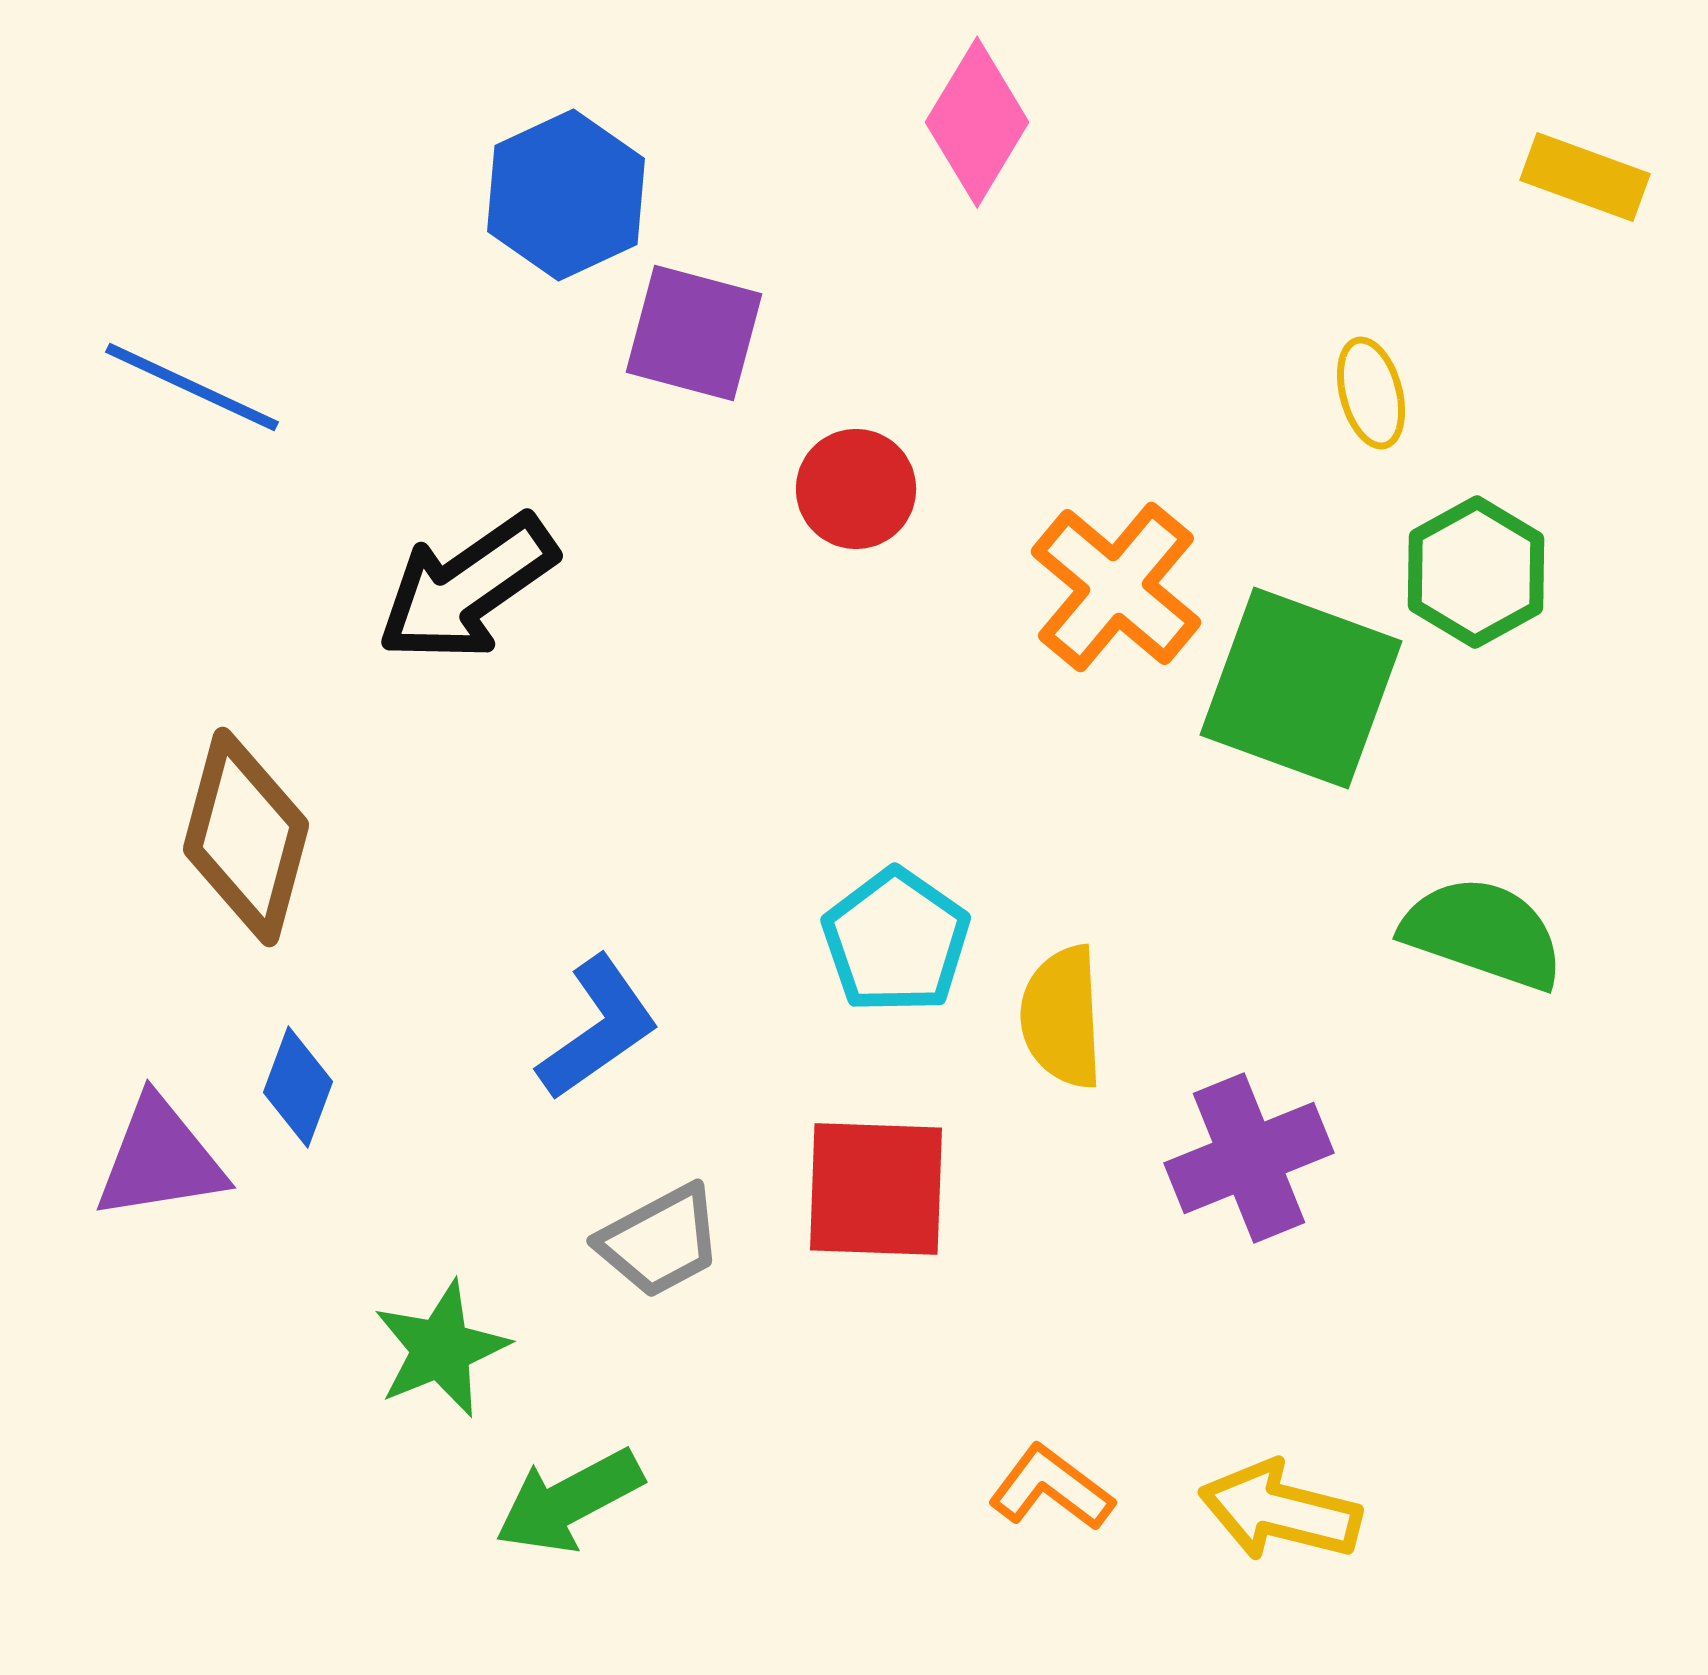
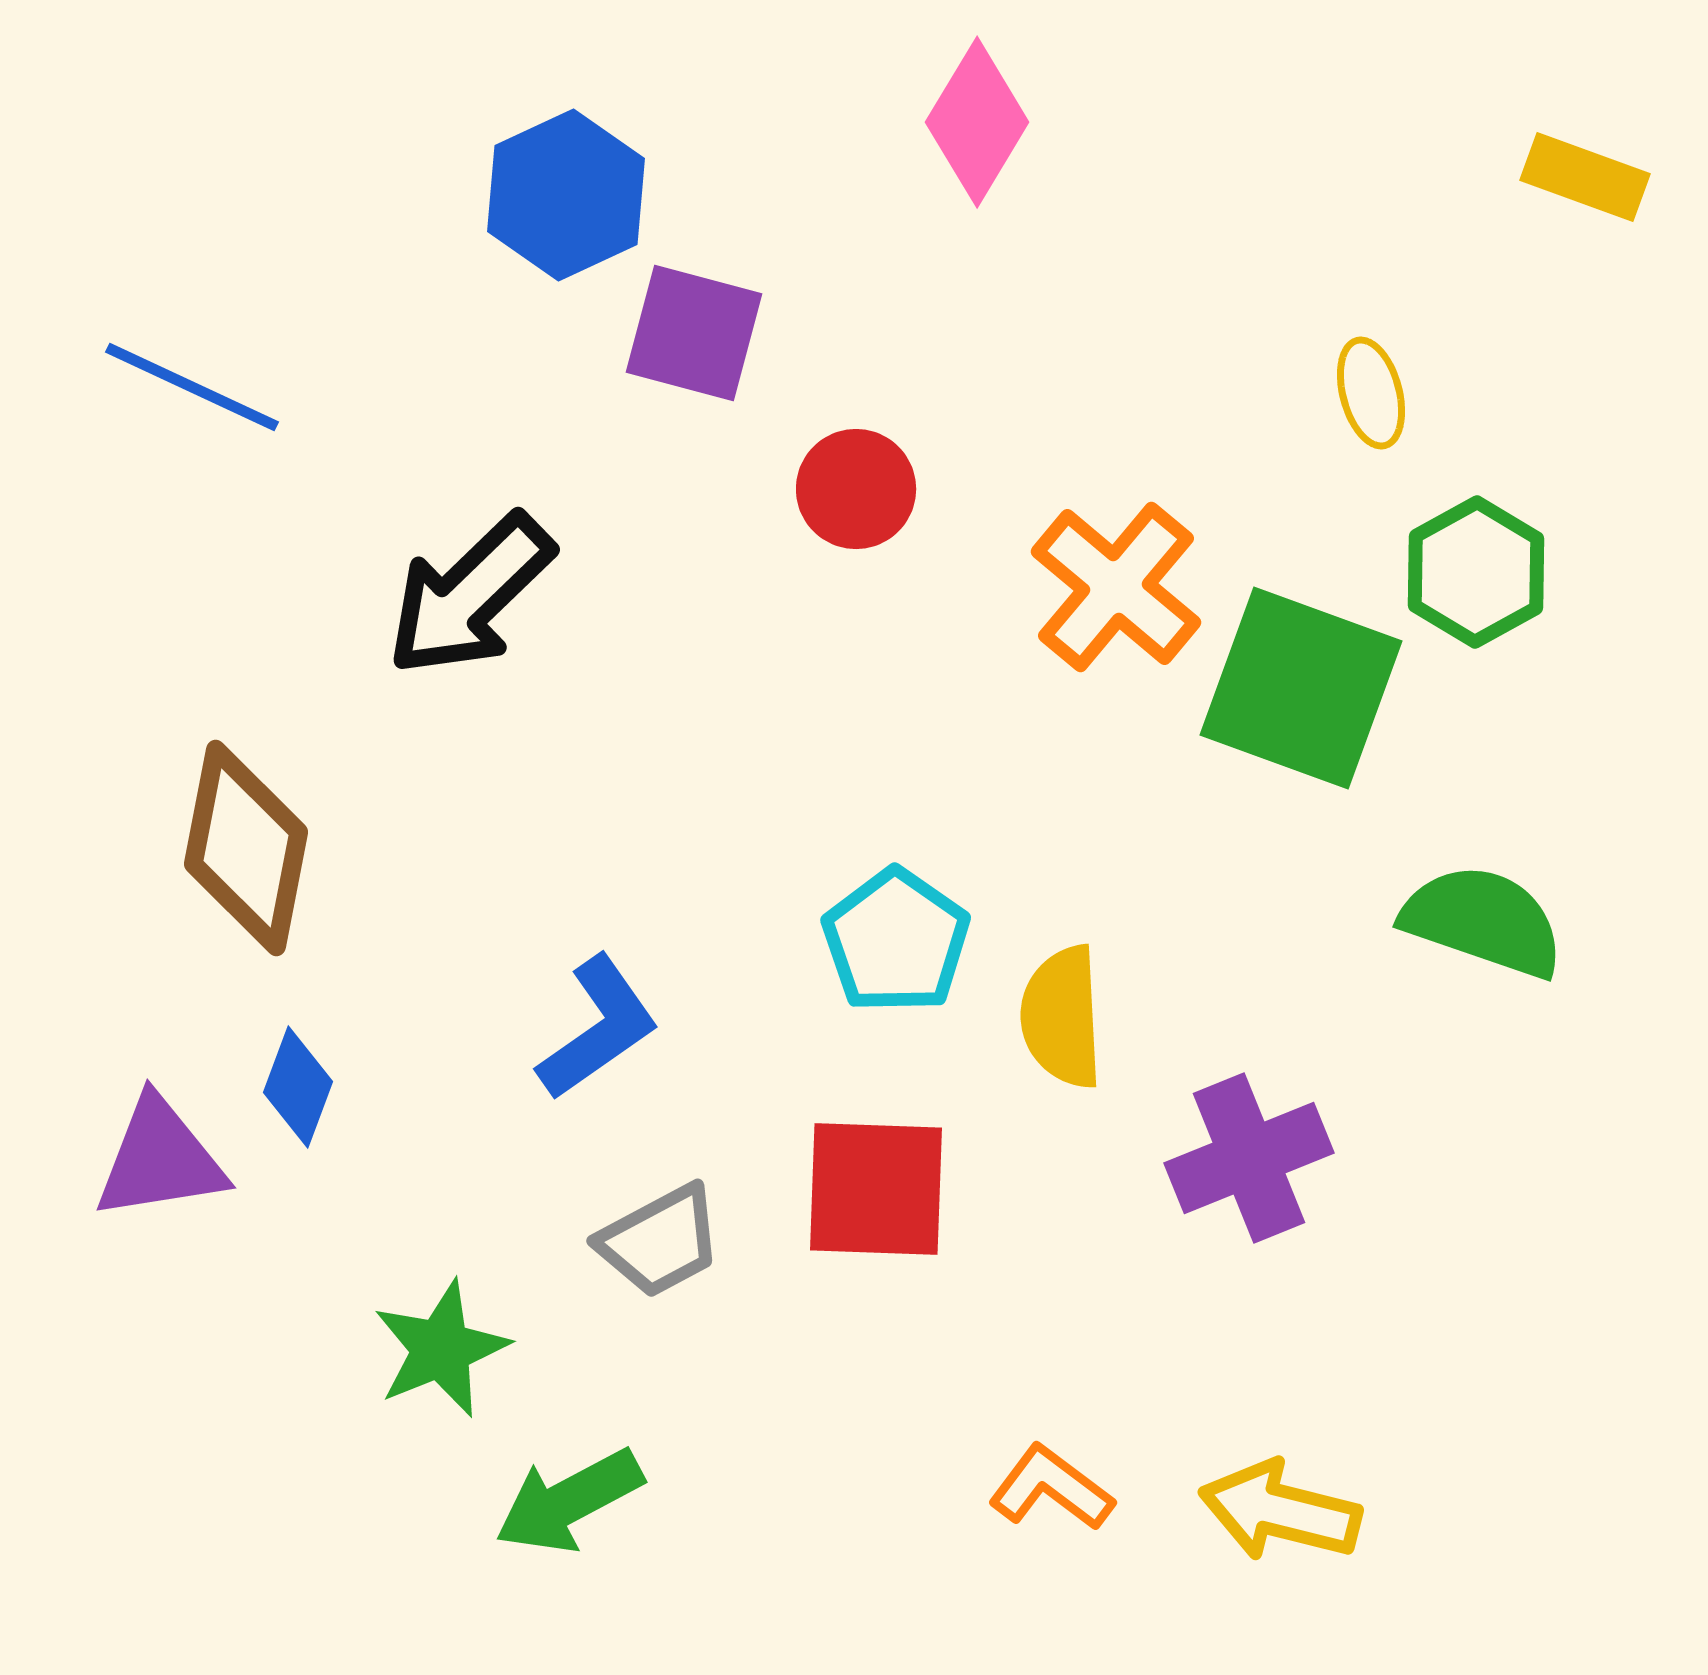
black arrow: moved 3 px right, 7 px down; rotated 9 degrees counterclockwise
brown diamond: moved 11 px down; rotated 4 degrees counterclockwise
green semicircle: moved 12 px up
